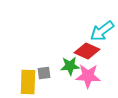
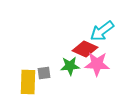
red diamond: moved 2 px left, 2 px up
pink star: moved 9 px right, 12 px up
